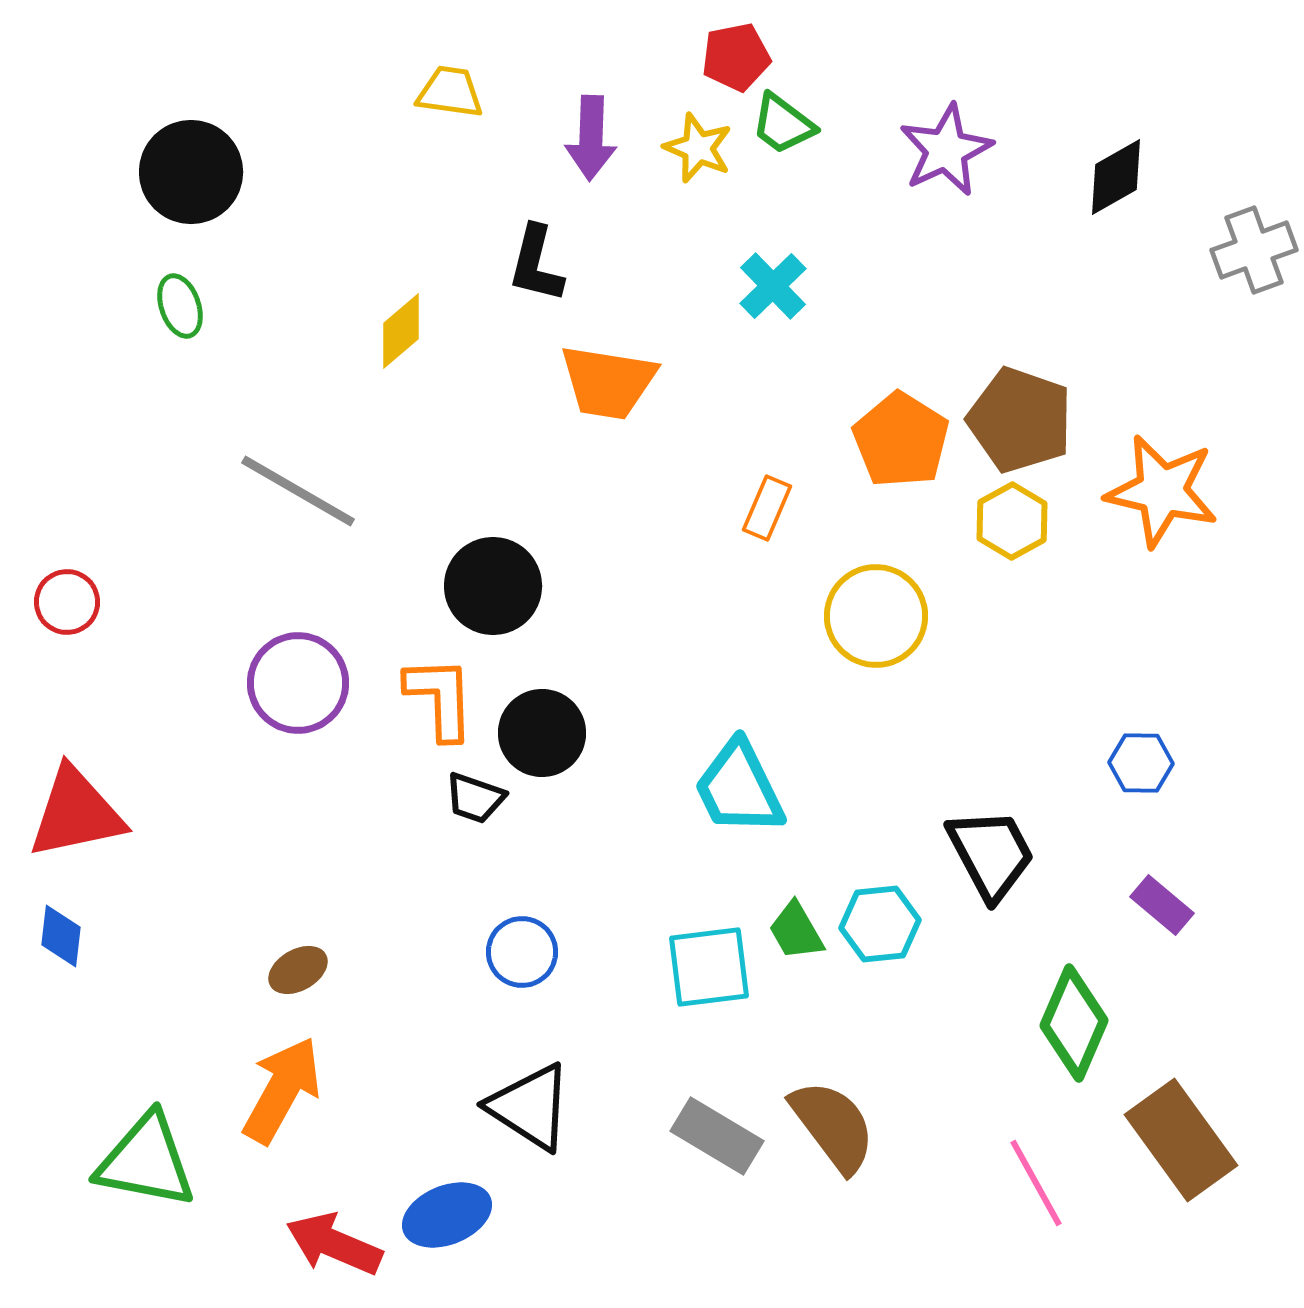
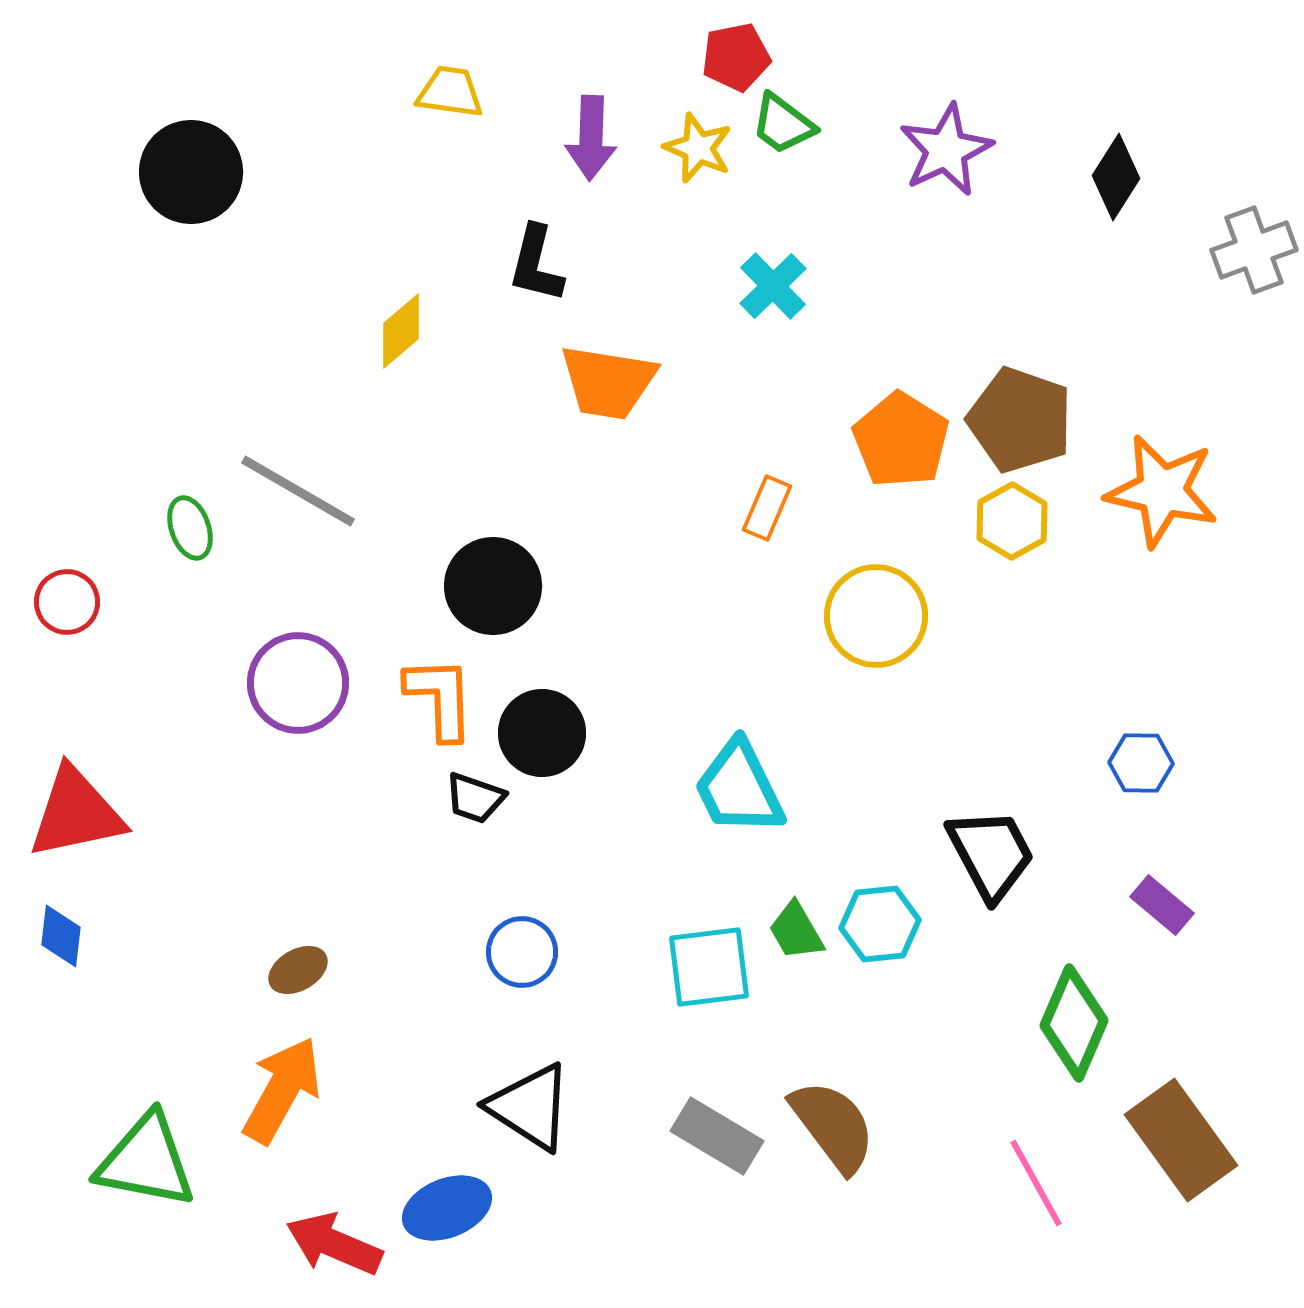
black diamond at (1116, 177): rotated 28 degrees counterclockwise
green ellipse at (180, 306): moved 10 px right, 222 px down
blue ellipse at (447, 1215): moved 7 px up
